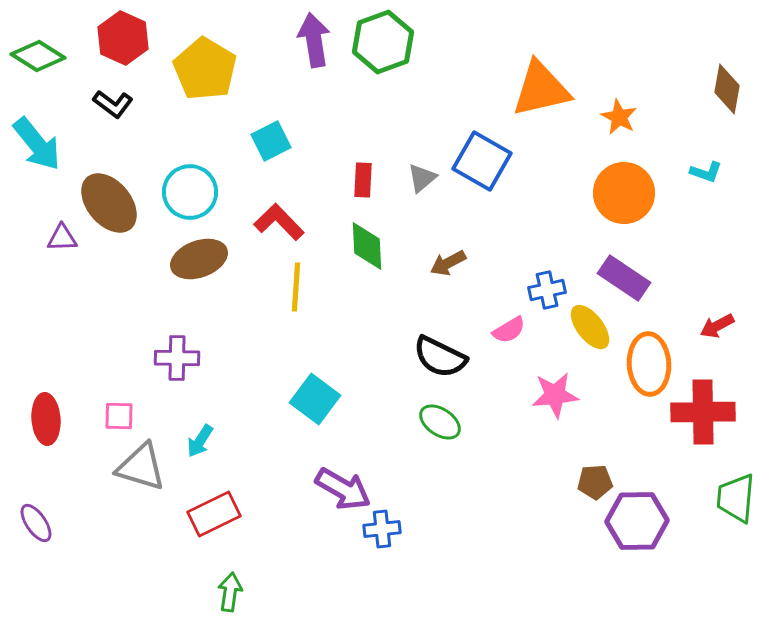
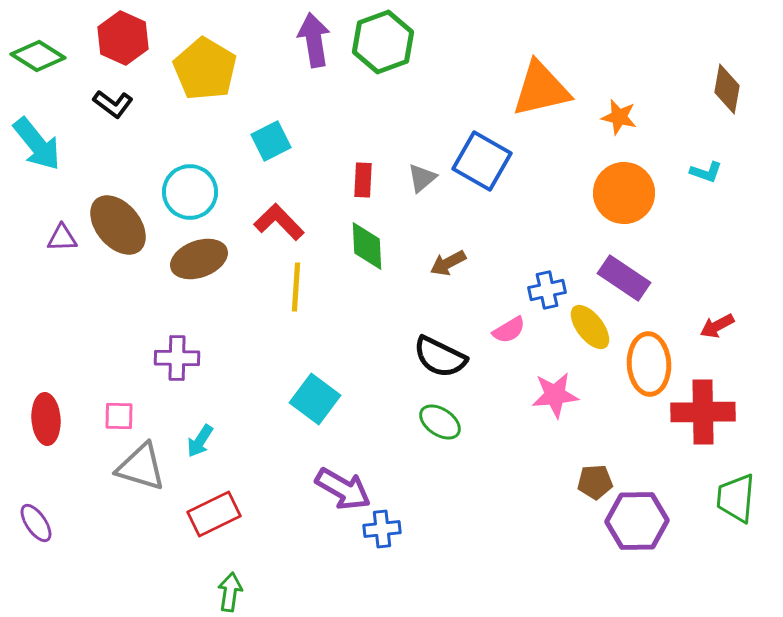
orange star at (619, 117): rotated 15 degrees counterclockwise
brown ellipse at (109, 203): moved 9 px right, 22 px down
